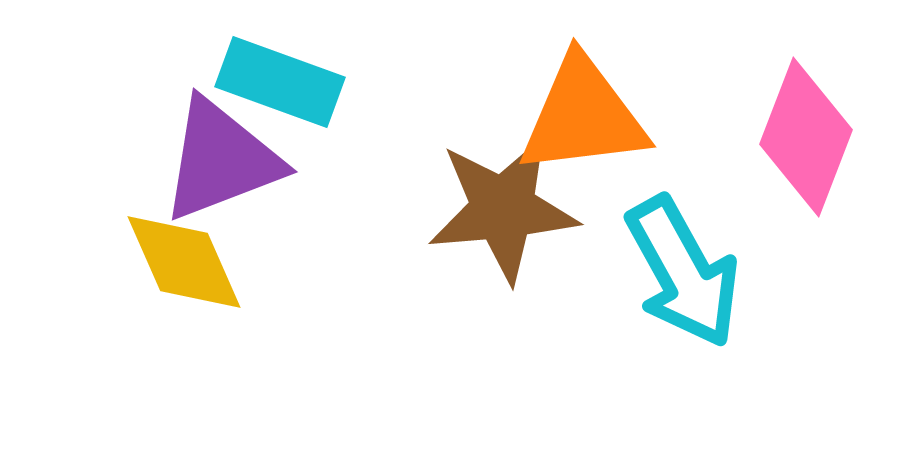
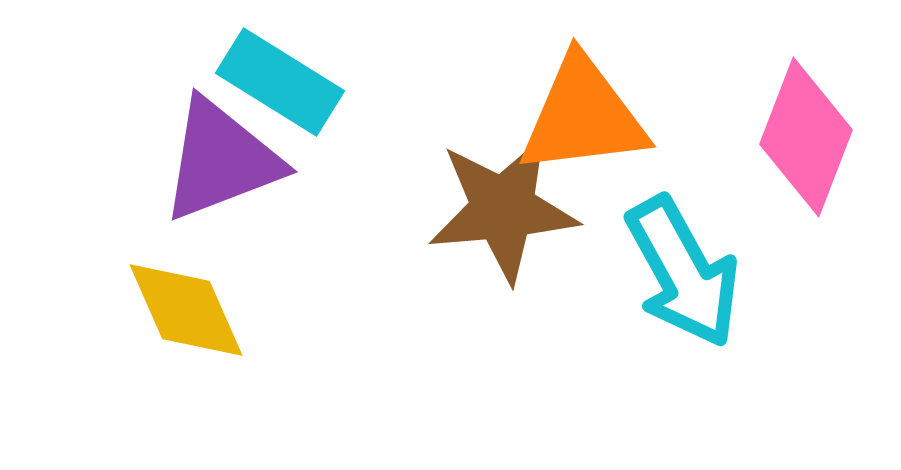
cyan rectangle: rotated 12 degrees clockwise
yellow diamond: moved 2 px right, 48 px down
